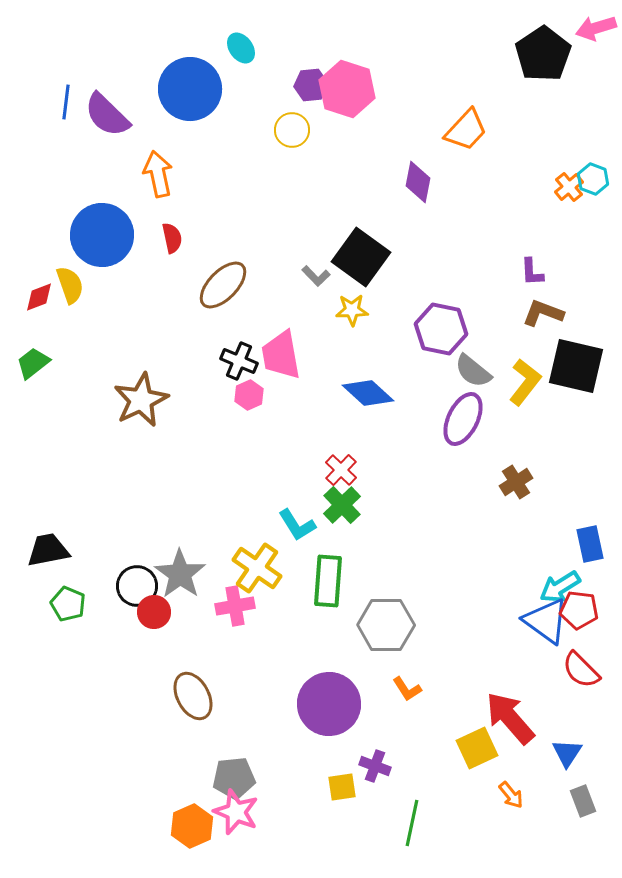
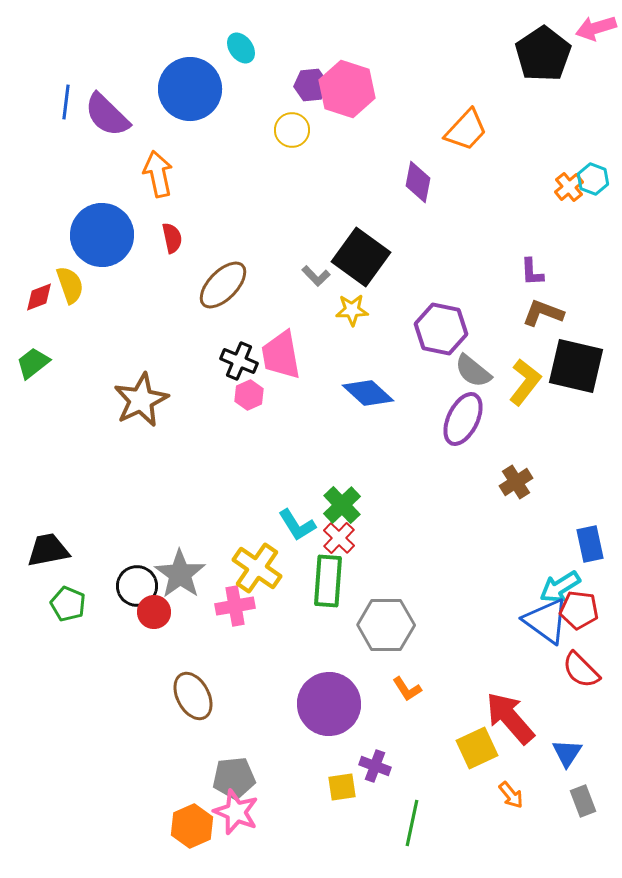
red cross at (341, 470): moved 2 px left, 68 px down
